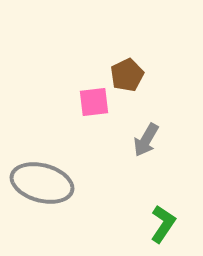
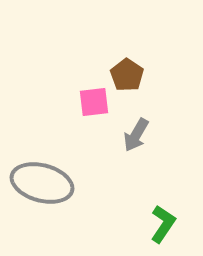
brown pentagon: rotated 12 degrees counterclockwise
gray arrow: moved 10 px left, 5 px up
